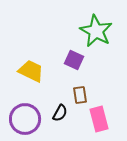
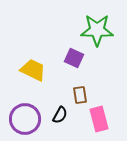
green star: moved 1 px right, 1 px up; rotated 28 degrees counterclockwise
purple square: moved 2 px up
yellow trapezoid: moved 2 px right, 1 px up
black semicircle: moved 2 px down
